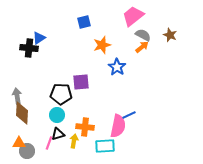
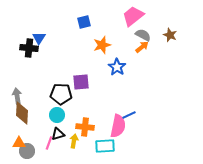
blue triangle: rotated 24 degrees counterclockwise
